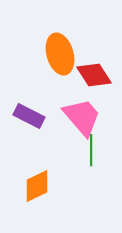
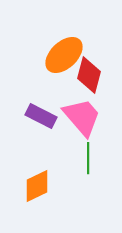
orange ellipse: moved 4 px right, 1 px down; rotated 63 degrees clockwise
red diamond: moved 5 px left; rotated 48 degrees clockwise
purple rectangle: moved 12 px right
green line: moved 3 px left, 8 px down
